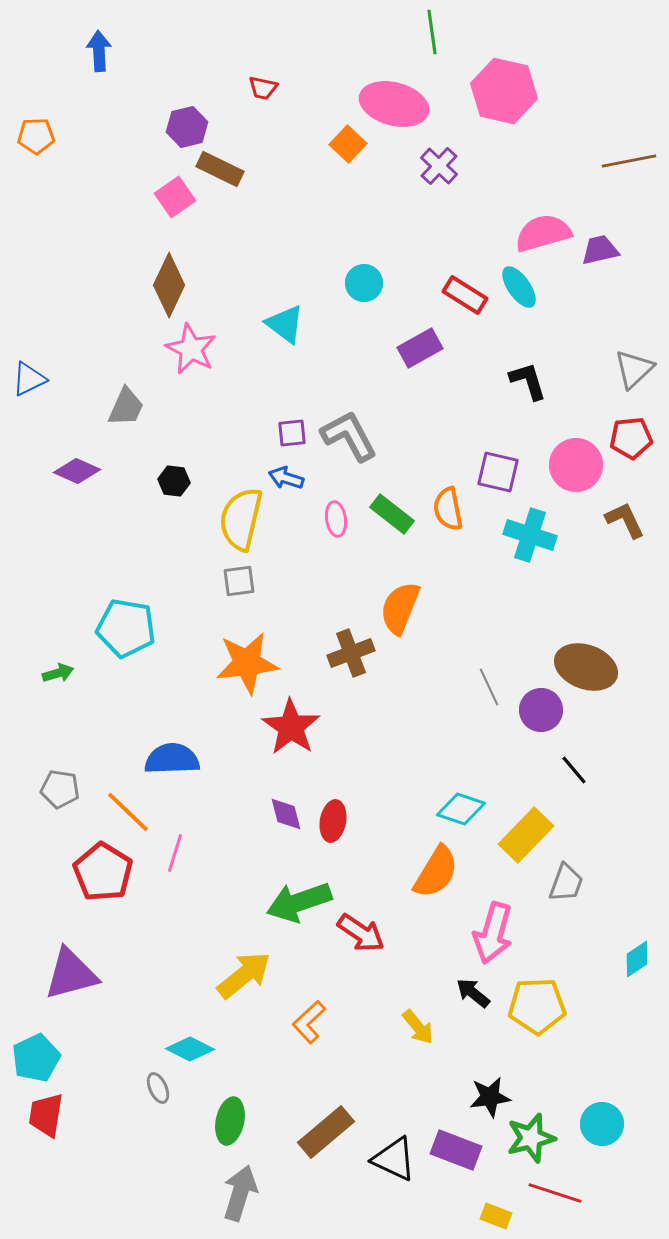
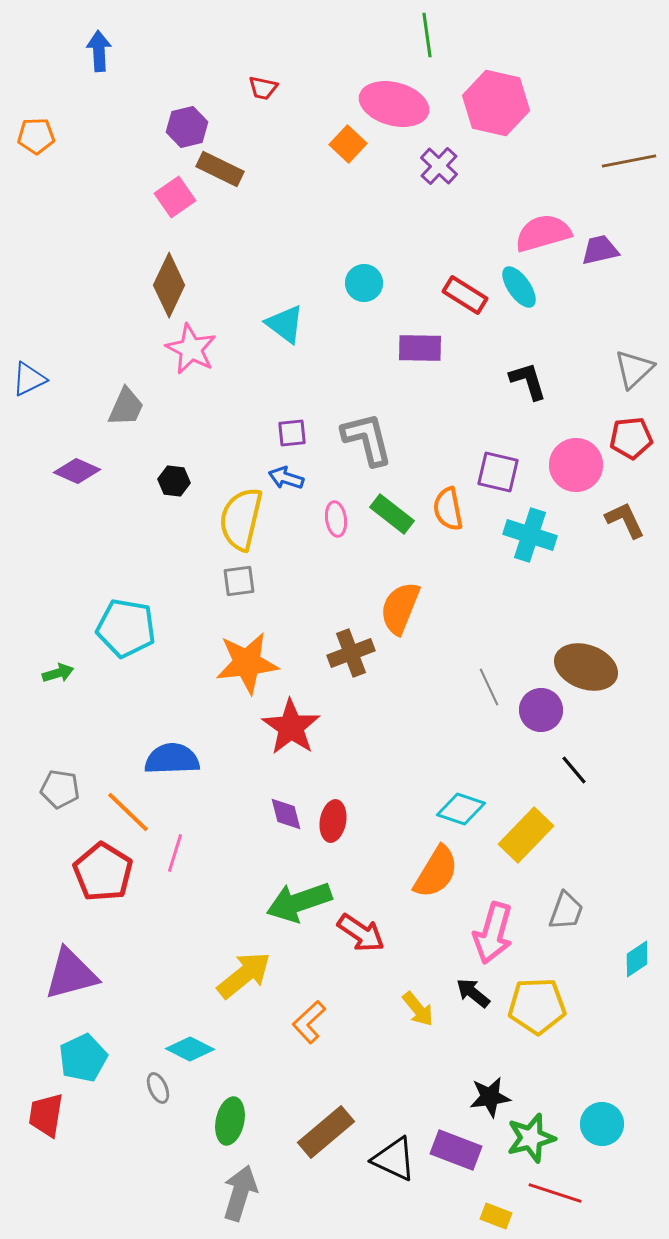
green line at (432, 32): moved 5 px left, 3 px down
pink hexagon at (504, 91): moved 8 px left, 12 px down
purple rectangle at (420, 348): rotated 30 degrees clockwise
gray L-shape at (349, 436): moved 18 px right, 3 px down; rotated 14 degrees clockwise
gray trapezoid at (566, 883): moved 28 px down
yellow arrow at (418, 1027): moved 18 px up
cyan pentagon at (36, 1058): moved 47 px right
